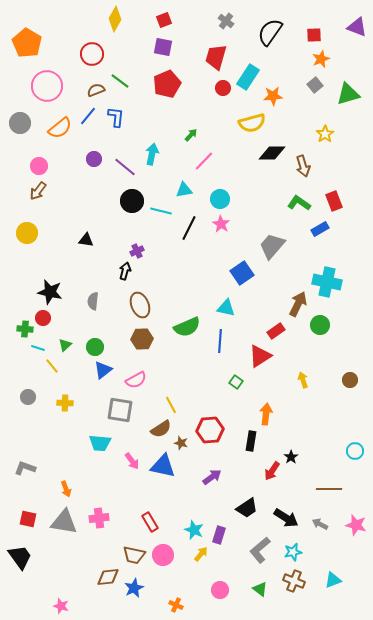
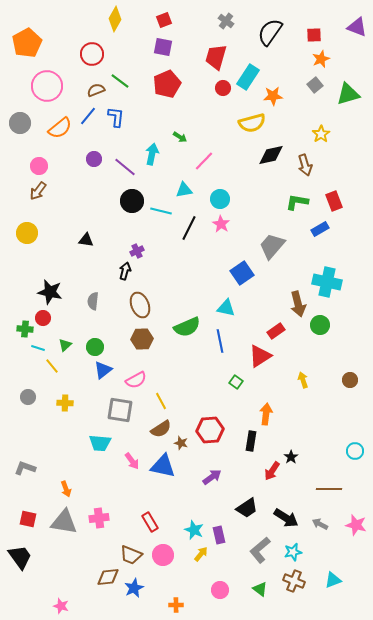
orange pentagon at (27, 43): rotated 12 degrees clockwise
yellow star at (325, 134): moved 4 px left
green arrow at (191, 135): moved 11 px left, 2 px down; rotated 80 degrees clockwise
black diamond at (272, 153): moved 1 px left, 2 px down; rotated 12 degrees counterclockwise
brown arrow at (303, 166): moved 2 px right, 1 px up
green L-shape at (299, 203): moved 2 px left, 1 px up; rotated 25 degrees counterclockwise
brown arrow at (298, 304): rotated 140 degrees clockwise
blue line at (220, 341): rotated 15 degrees counterclockwise
yellow line at (171, 405): moved 10 px left, 4 px up
purple rectangle at (219, 535): rotated 30 degrees counterclockwise
brown trapezoid at (134, 555): moved 3 px left; rotated 10 degrees clockwise
orange cross at (176, 605): rotated 24 degrees counterclockwise
